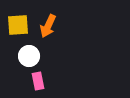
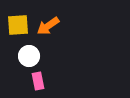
orange arrow: rotated 30 degrees clockwise
